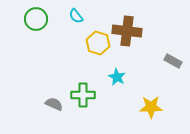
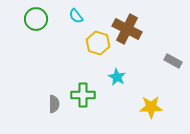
brown cross: moved 2 px up; rotated 20 degrees clockwise
gray semicircle: rotated 66 degrees clockwise
